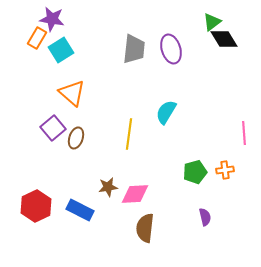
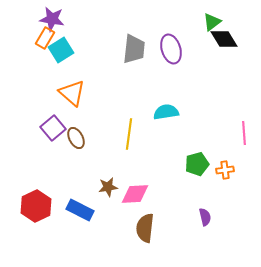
orange rectangle: moved 8 px right
cyan semicircle: rotated 50 degrees clockwise
brown ellipse: rotated 45 degrees counterclockwise
green pentagon: moved 2 px right, 8 px up
